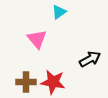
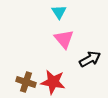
cyan triangle: rotated 28 degrees counterclockwise
pink triangle: moved 27 px right
brown cross: rotated 18 degrees clockwise
